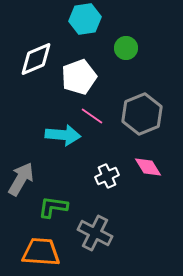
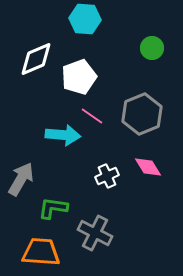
cyan hexagon: rotated 12 degrees clockwise
green circle: moved 26 px right
green L-shape: moved 1 px down
